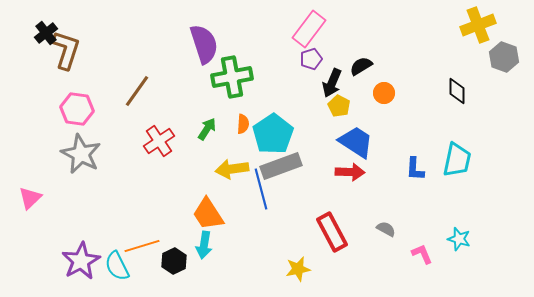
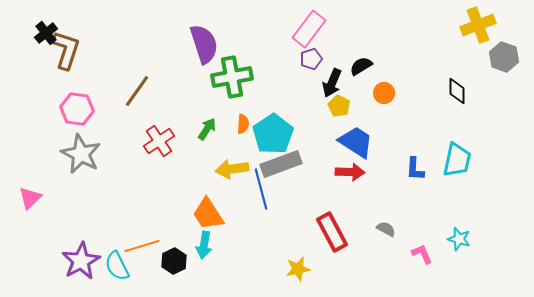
gray rectangle: moved 2 px up
